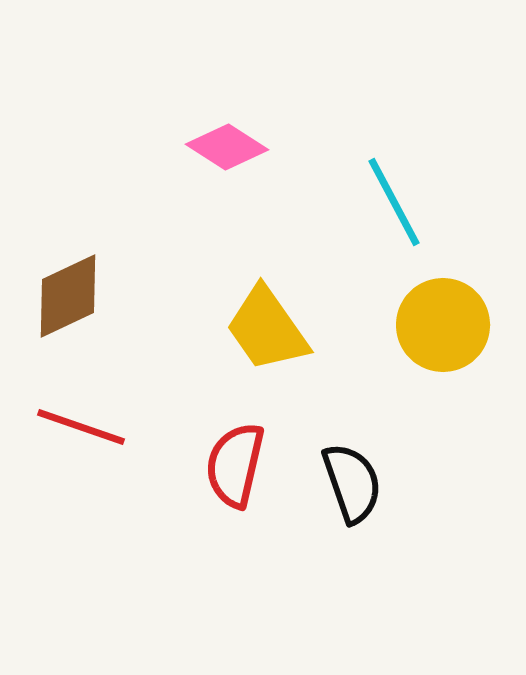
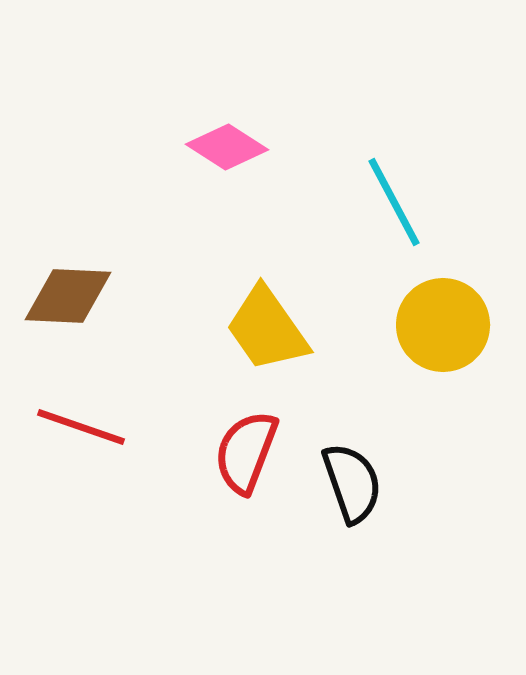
brown diamond: rotated 28 degrees clockwise
red semicircle: moved 11 px right, 13 px up; rotated 8 degrees clockwise
